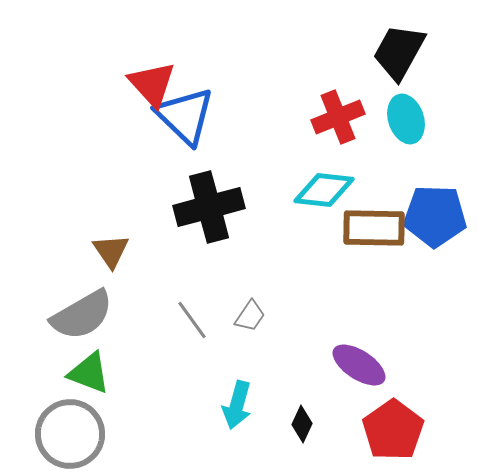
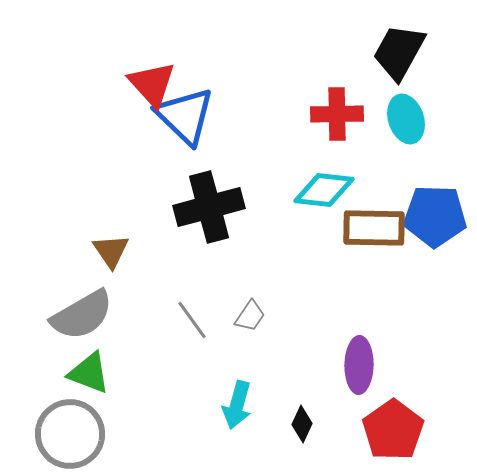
red cross: moved 1 px left, 3 px up; rotated 21 degrees clockwise
purple ellipse: rotated 58 degrees clockwise
